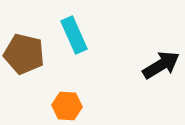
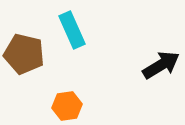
cyan rectangle: moved 2 px left, 5 px up
orange hexagon: rotated 12 degrees counterclockwise
